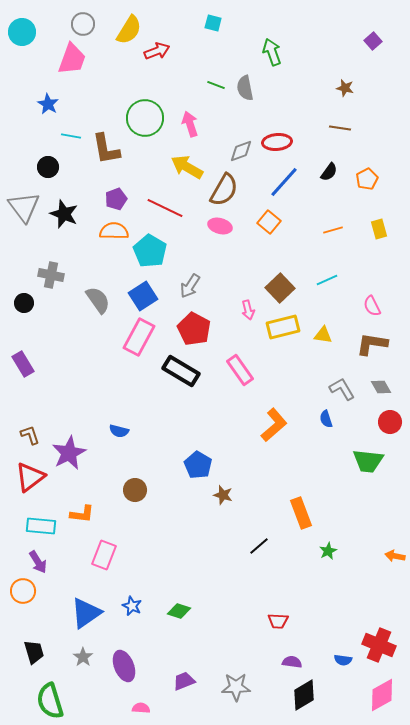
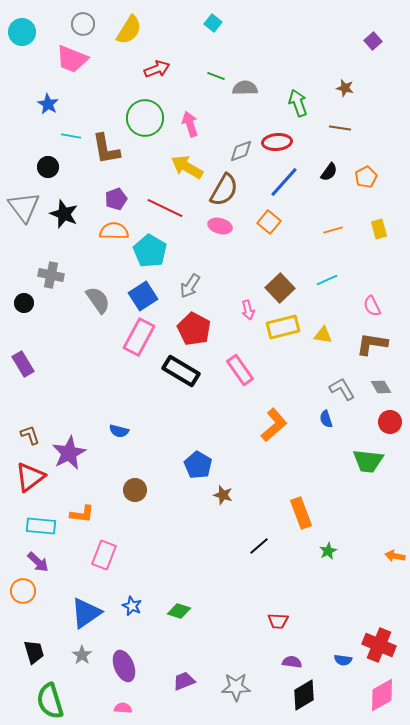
cyan square at (213, 23): rotated 24 degrees clockwise
red arrow at (157, 51): moved 18 px down
green arrow at (272, 52): moved 26 px right, 51 px down
pink trapezoid at (72, 59): rotated 92 degrees clockwise
green line at (216, 85): moved 9 px up
gray semicircle at (245, 88): rotated 100 degrees clockwise
orange pentagon at (367, 179): moved 1 px left, 2 px up
purple arrow at (38, 562): rotated 15 degrees counterclockwise
gray star at (83, 657): moved 1 px left, 2 px up
pink semicircle at (141, 708): moved 18 px left
